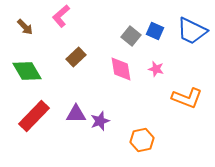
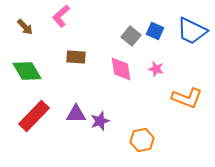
brown rectangle: rotated 48 degrees clockwise
